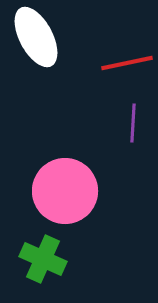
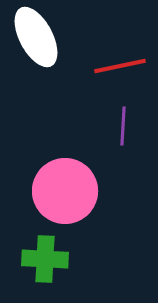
red line: moved 7 px left, 3 px down
purple line: moved 10 px left, 3 px down
green cross: moved 2 px right; rotated 21 degrees counterclockwise
